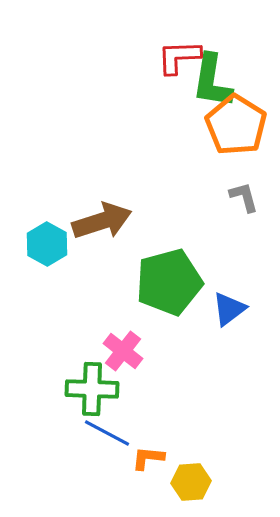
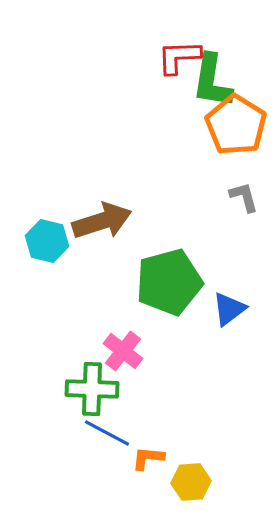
cyan hexagon: moved 3 px up; rotated 15 degrees counterclockwise
